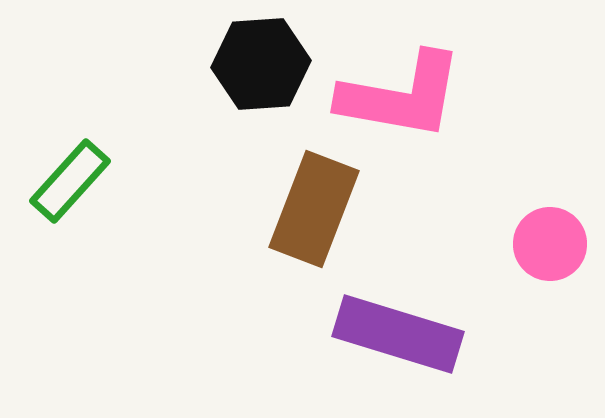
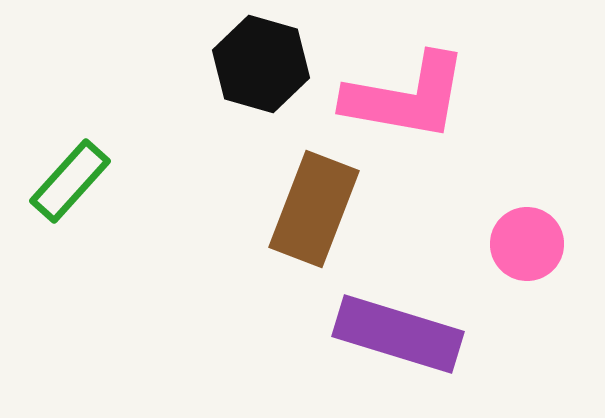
black hexagon: rotated 20 degrees clockwise
pink L-shape: moved 5 px right, 1 px down
pink circle: moved 23 px left
